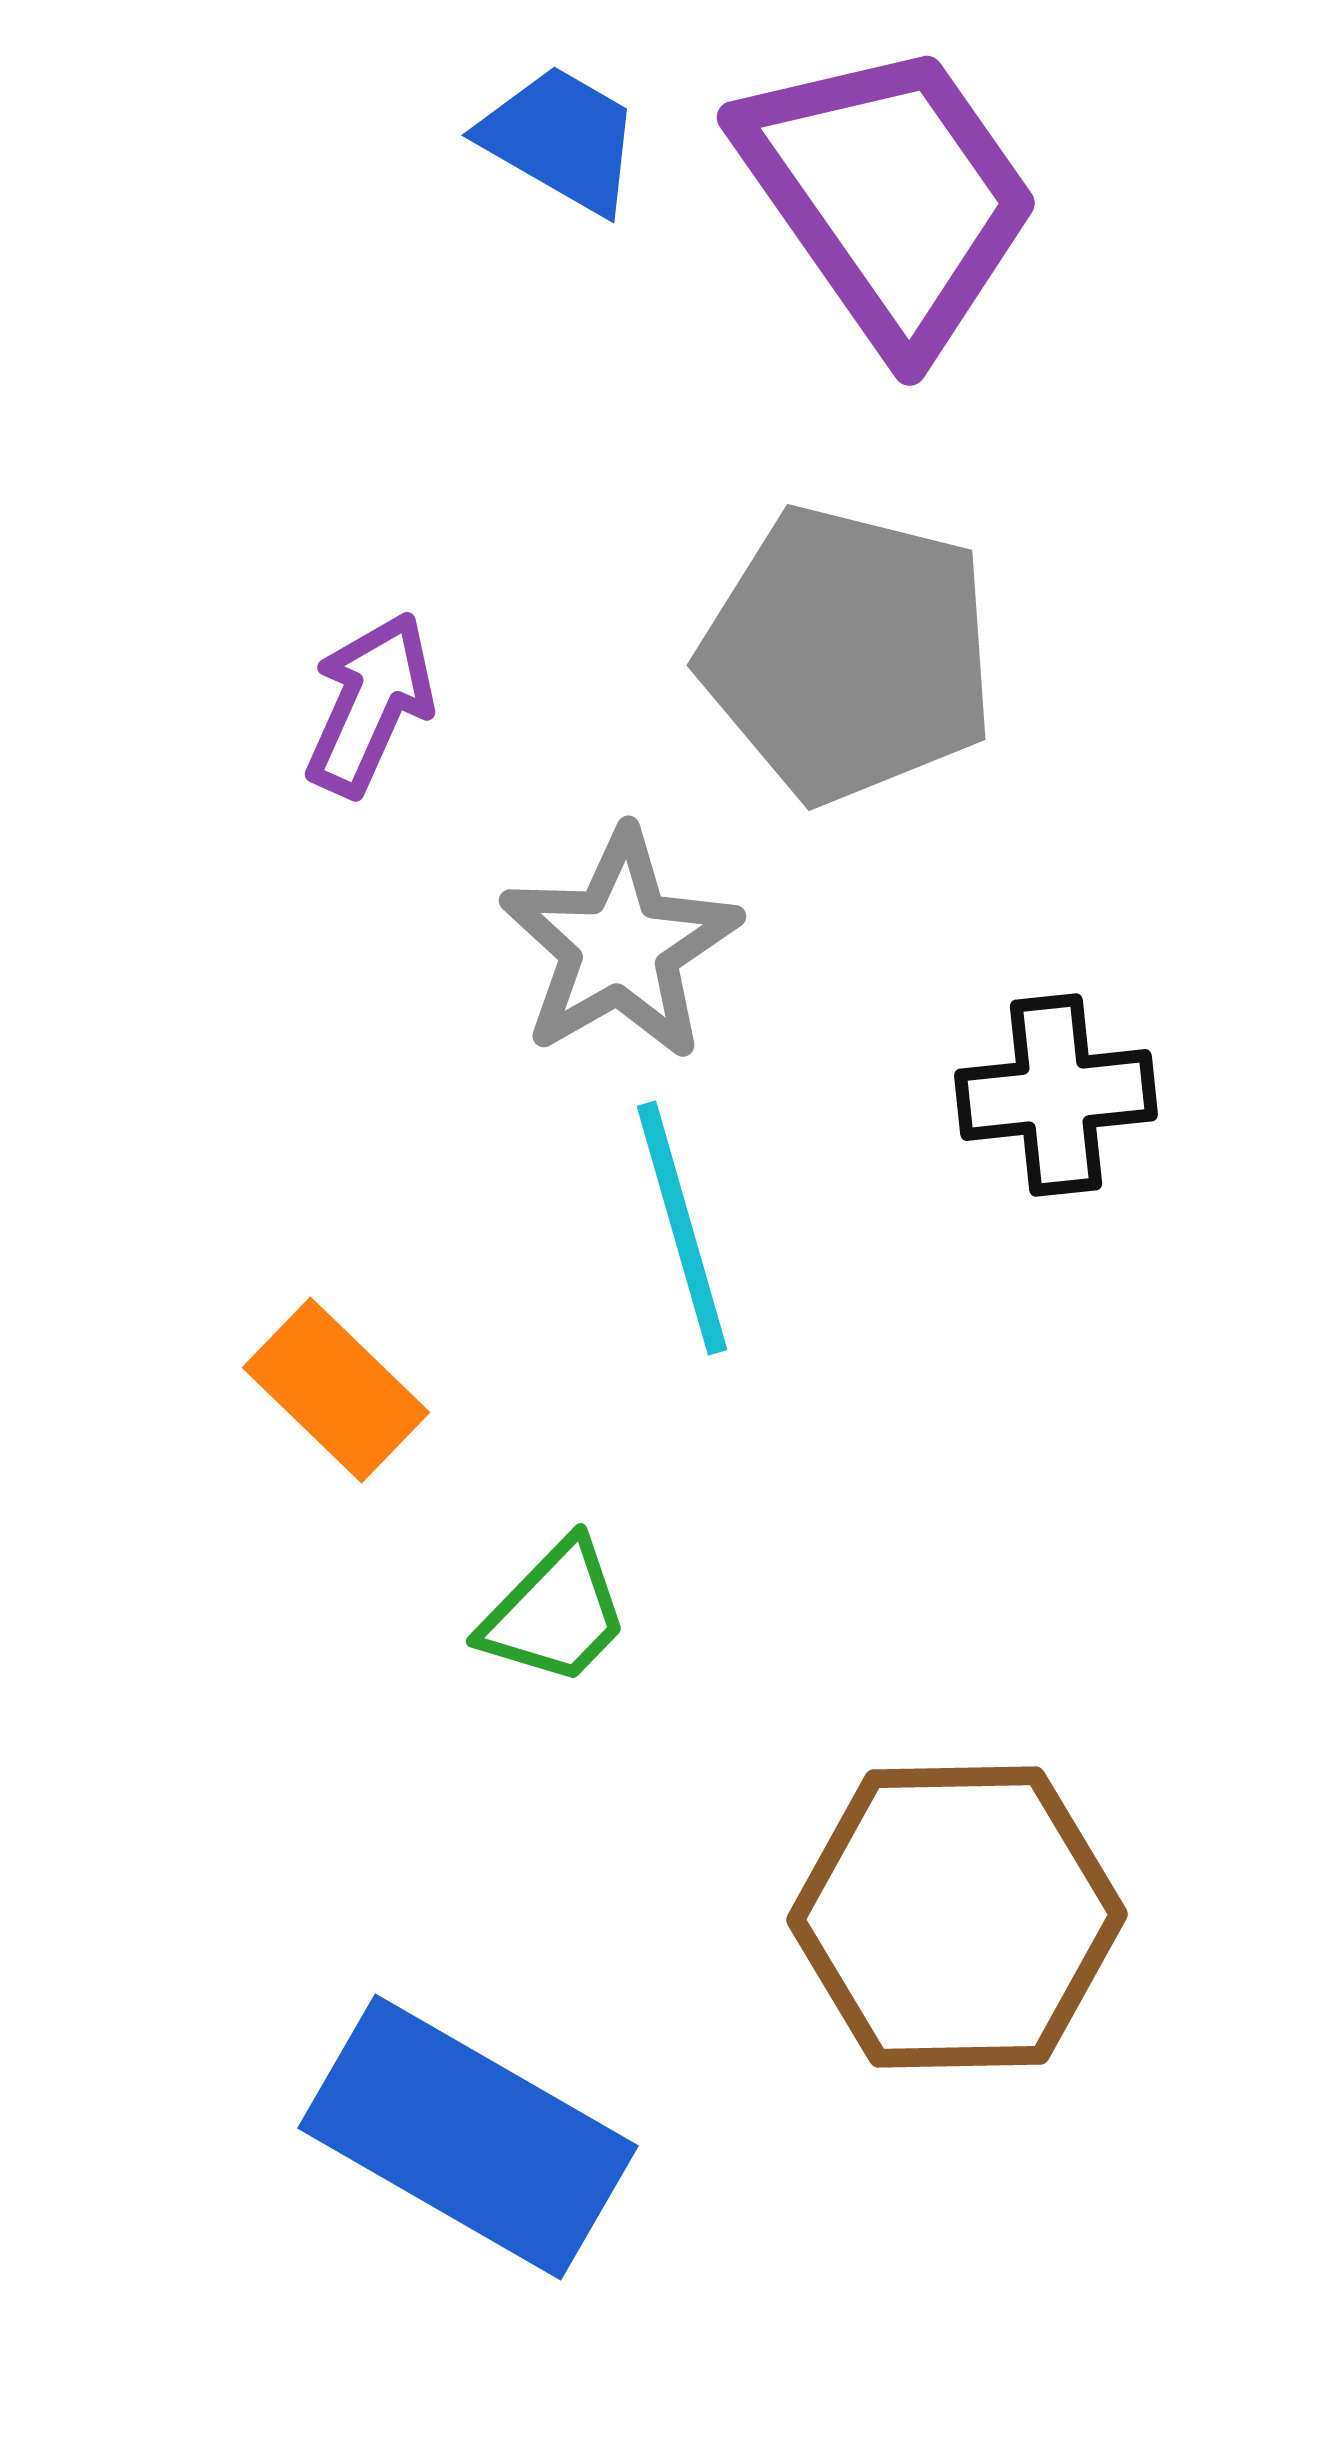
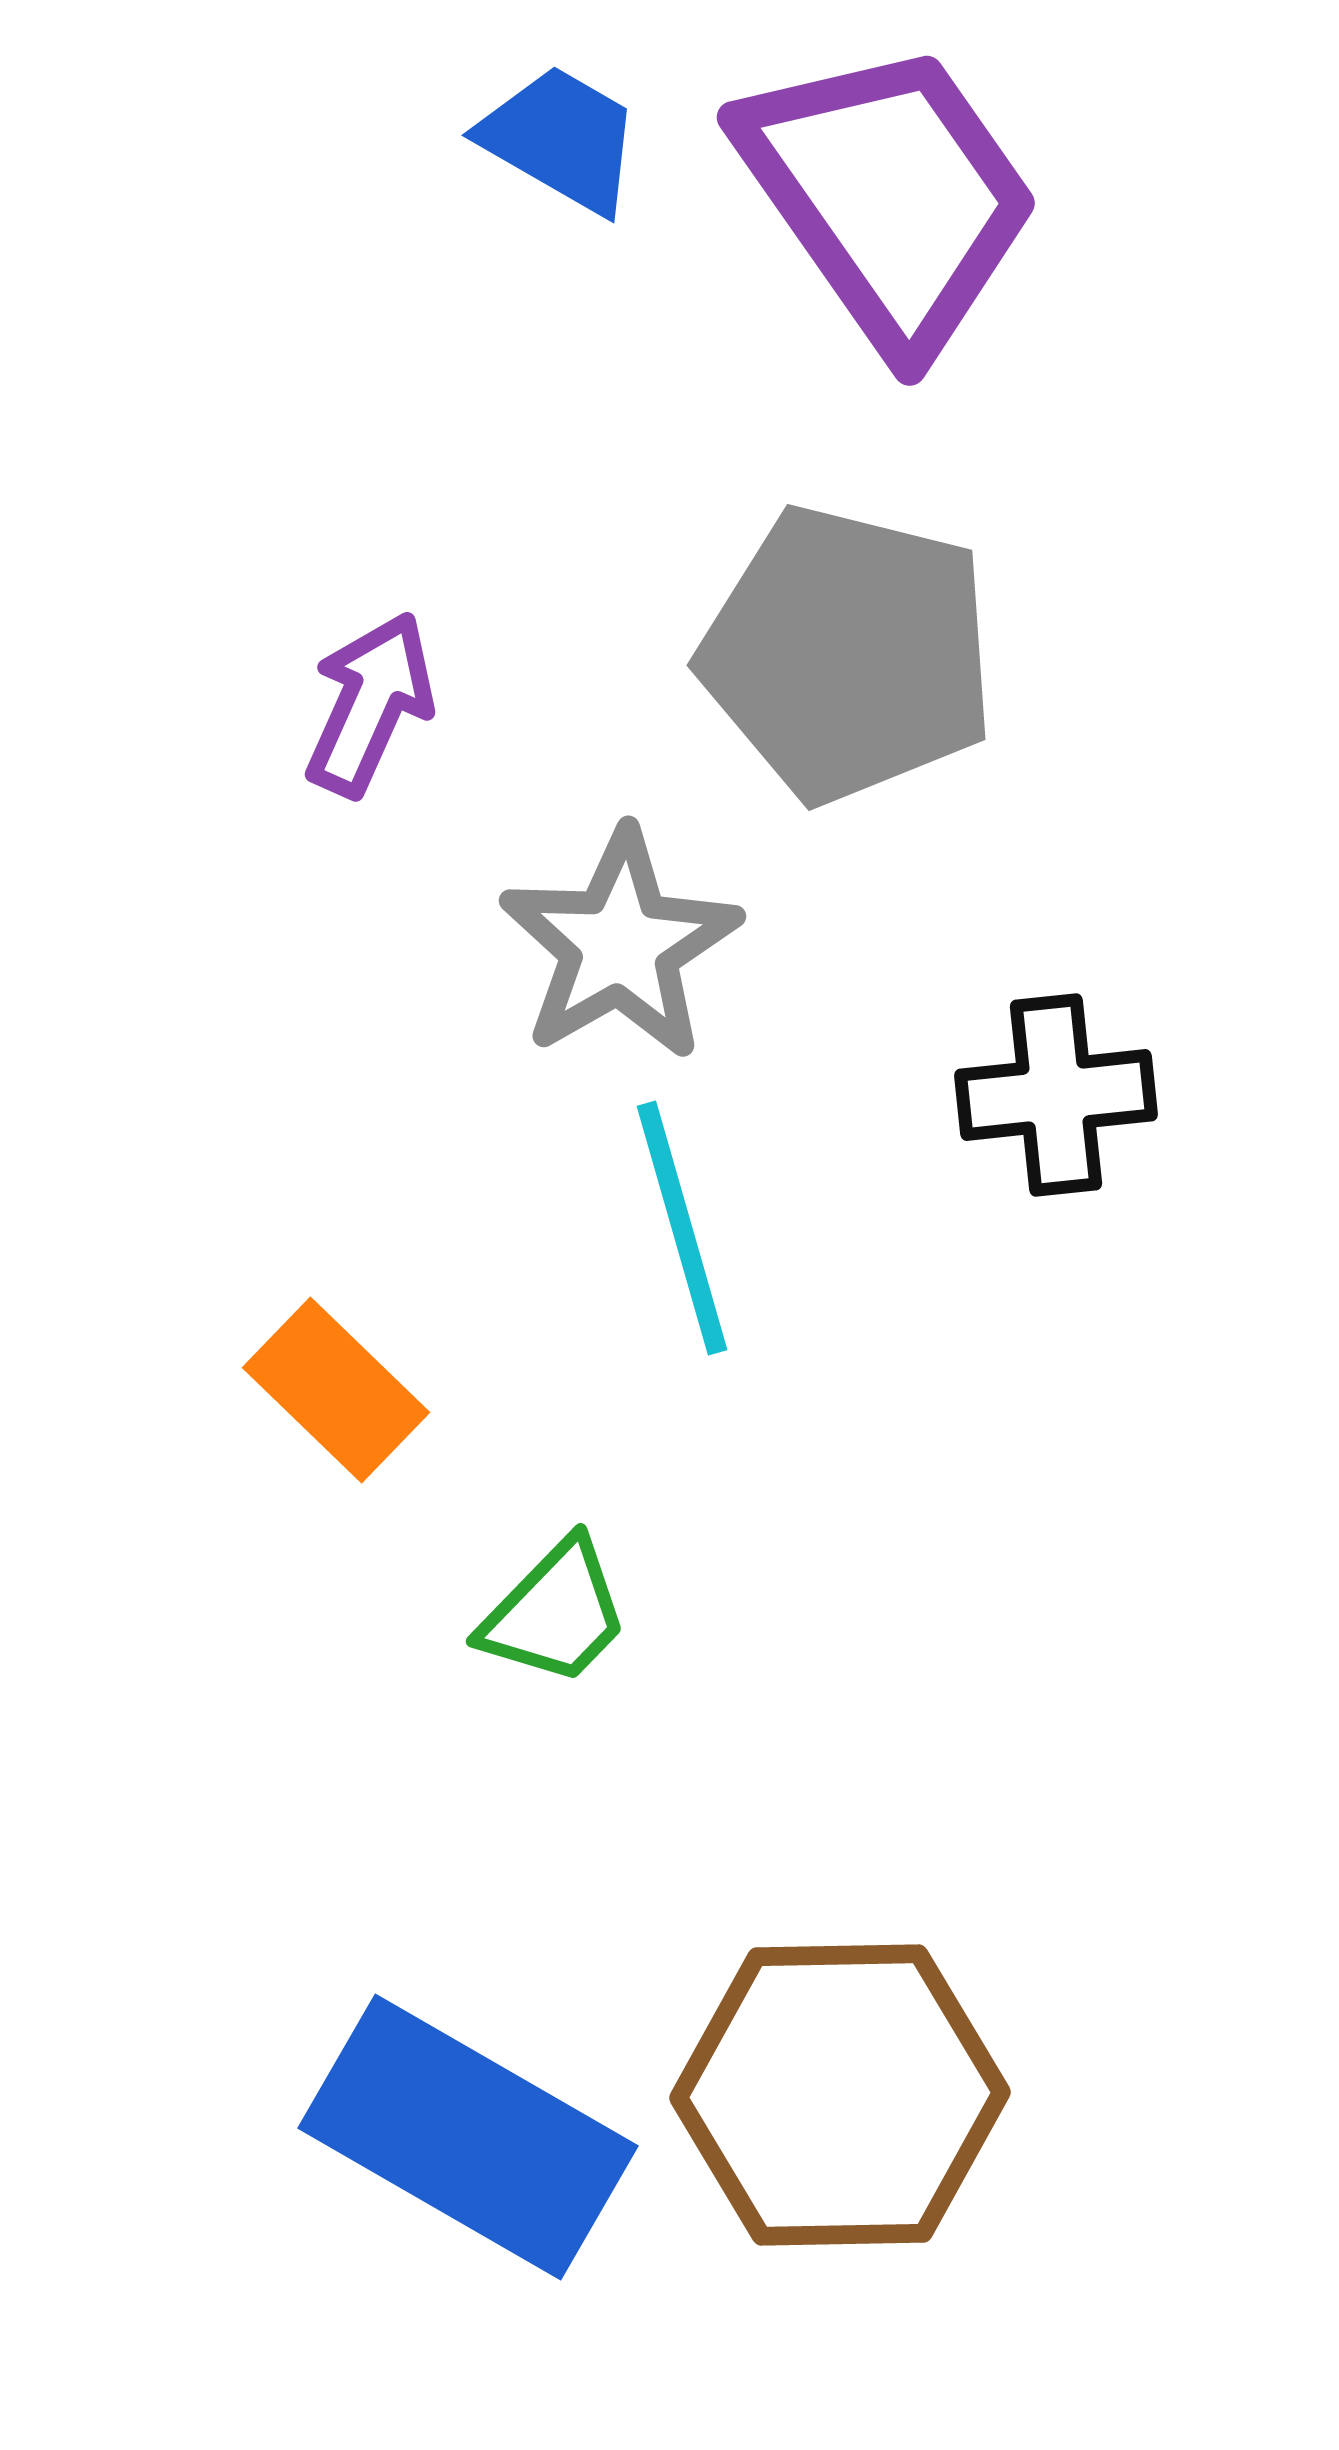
brown hexagon: moved 117 px left, 178 px down
